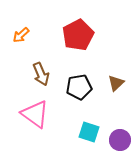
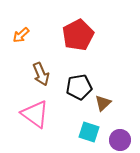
brown triangle: moved 13 px left, 20 px down
